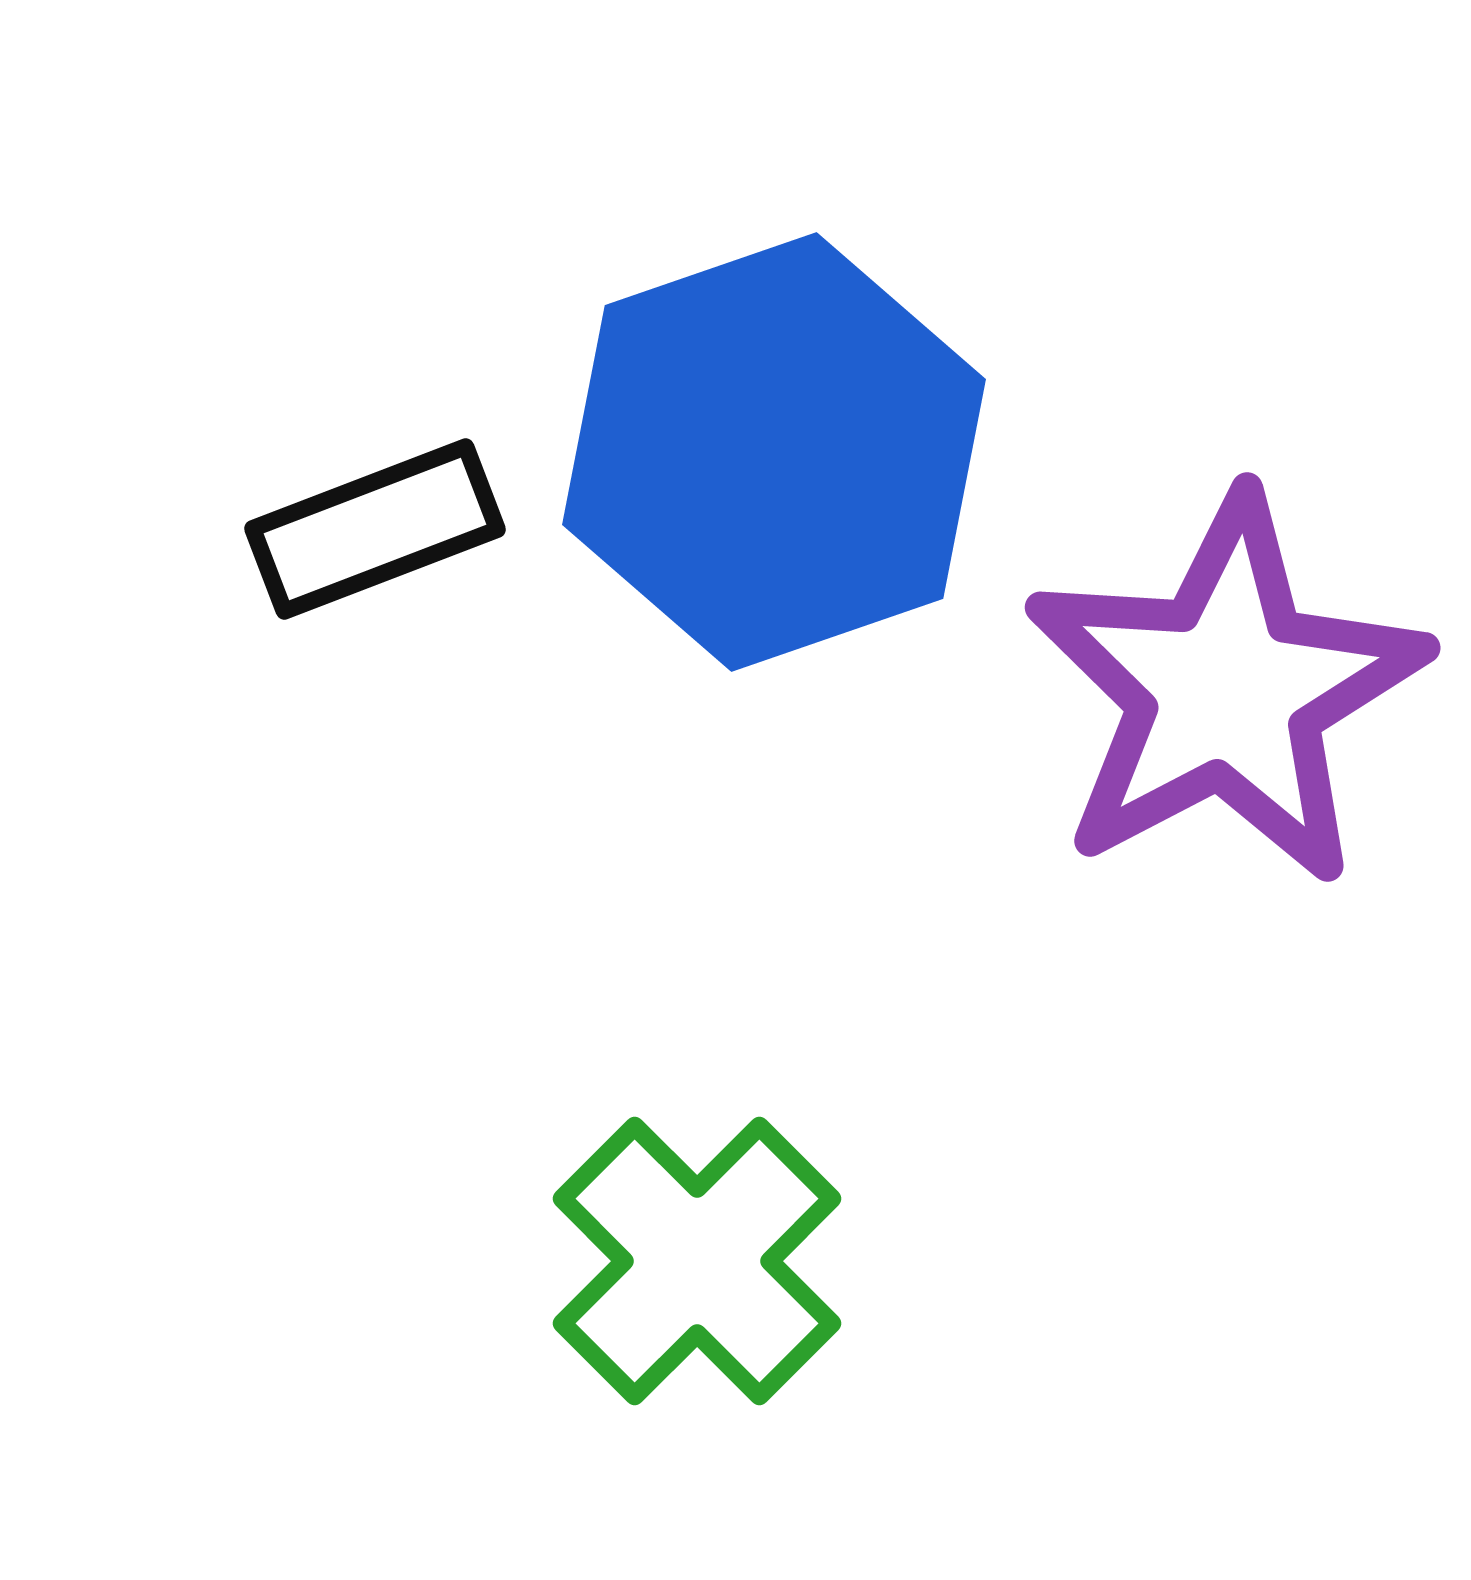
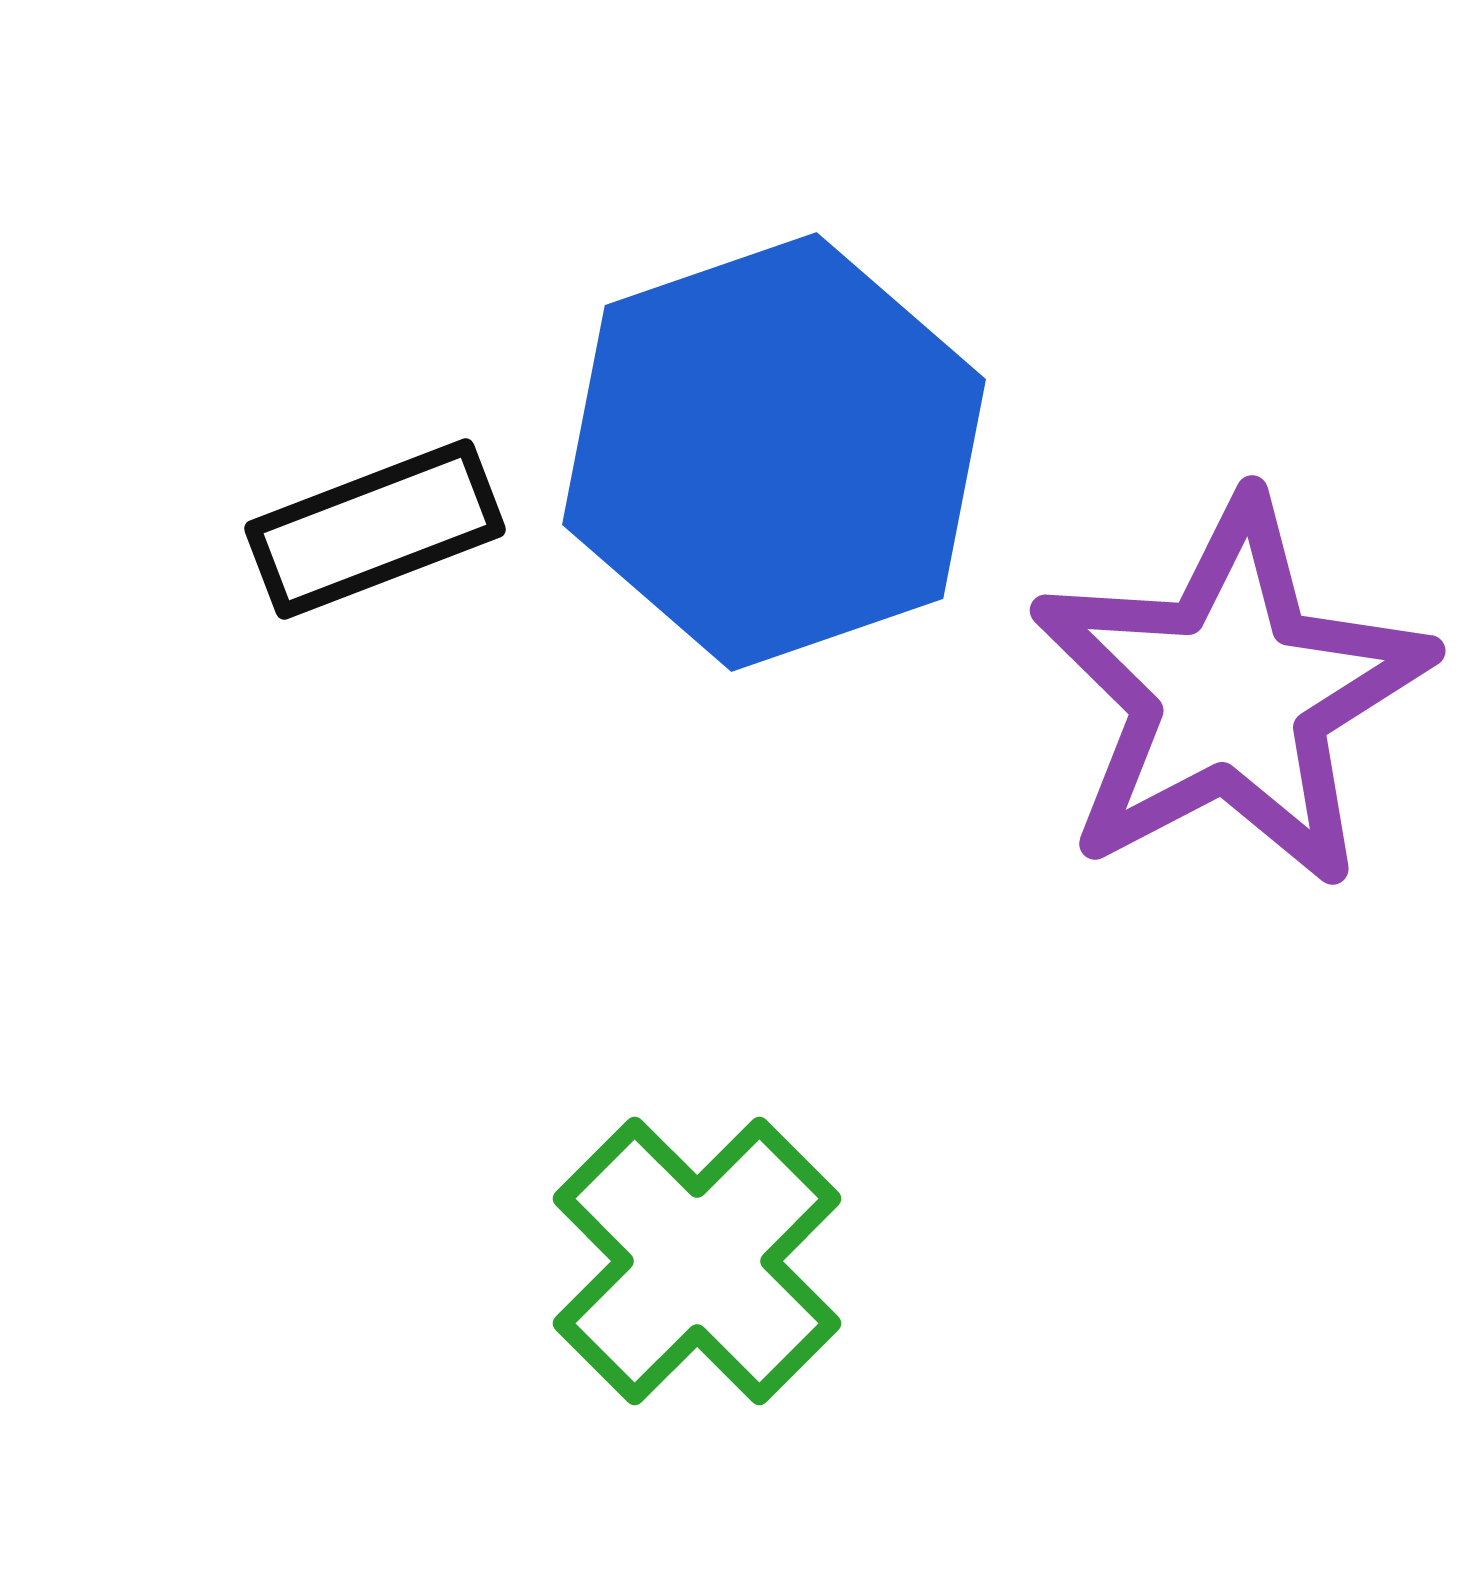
purple star: moved 5 px right, 3 px down
